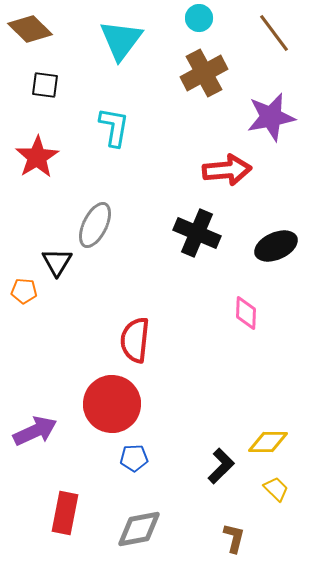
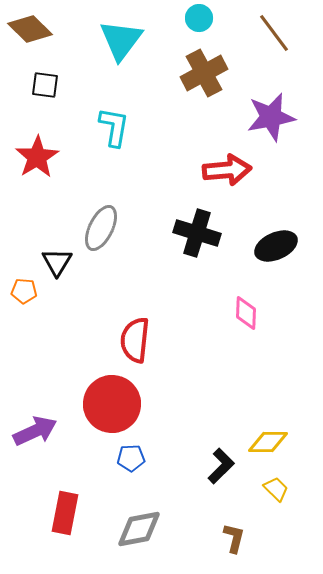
gray ellipse: moved 6 px right, 3 px down
black cross: rotated 6 degrees counterclockwise
blue pentagon: moved 3 px left
